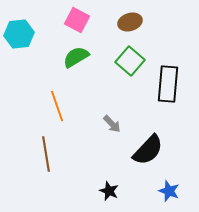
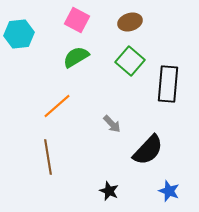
orange line: rotated 68 degrees clockwise
brown line: moved 2 px right, 3 px down
